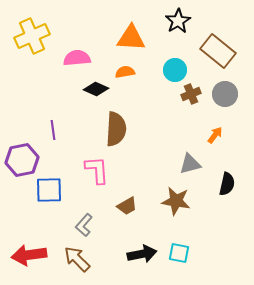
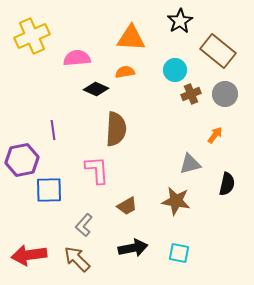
black star: moved 2 px right
black arrow: moved 9 px left, 6 px up
